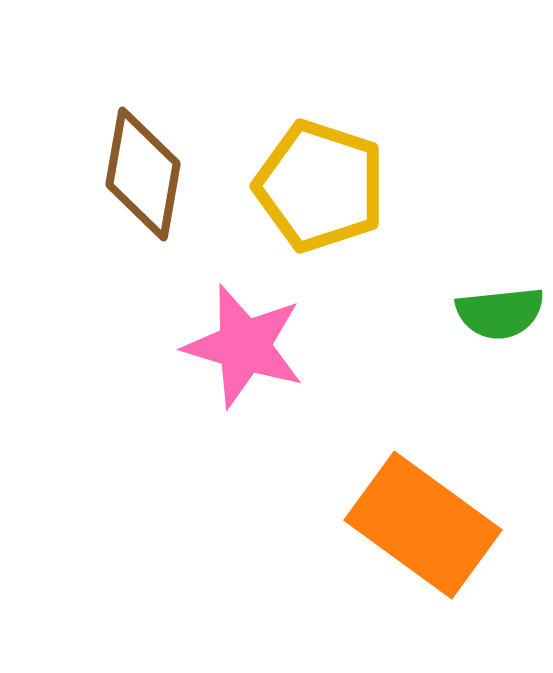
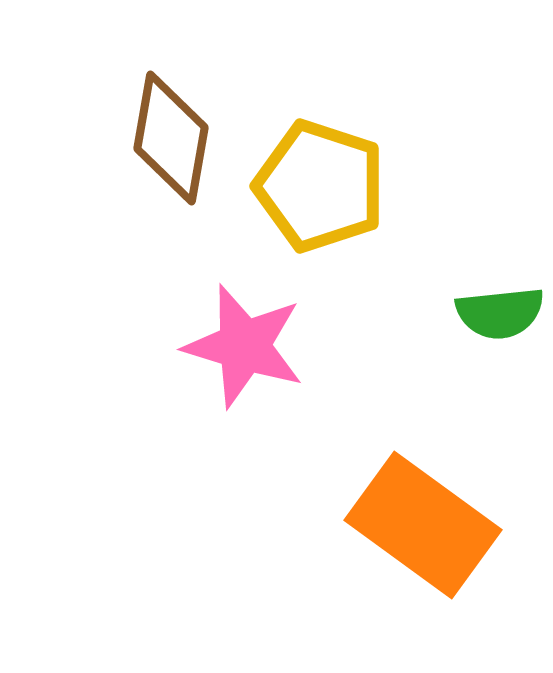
brown diamond: moved 28 px right, 36 px up
